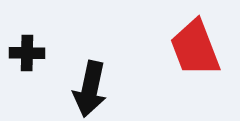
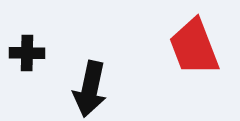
red trapezoid: moved 1 px left, 1 px up
